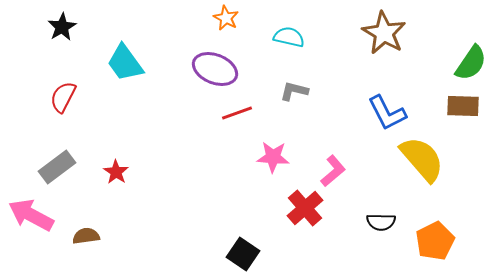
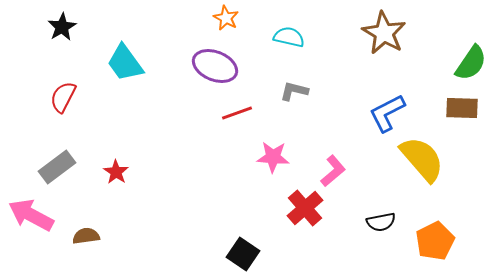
purple ellipse: moved 3 px up
brown rectangle: moved 1 px left, 2 px down
blue L-shape: rotated 90 degrees clockwise
black semicircle: rotated 12 degrees counterclockwise
